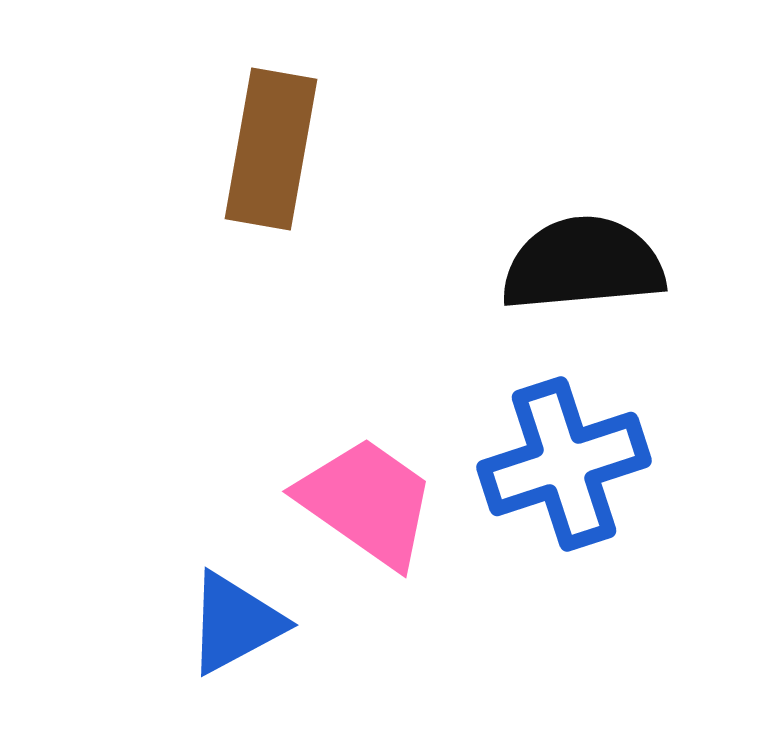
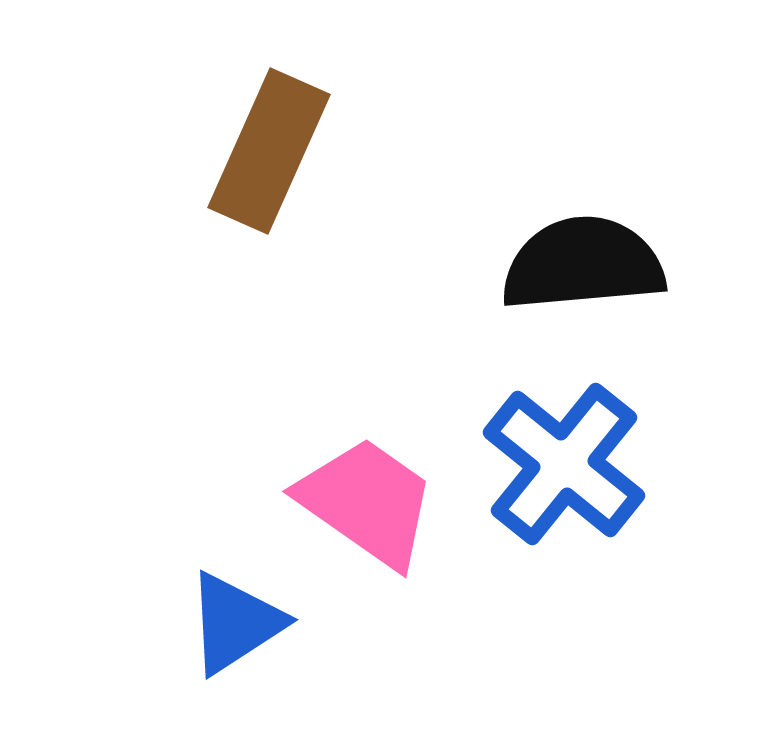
brown rectangle: moved 2 px left, 2 px down; rotated 14 degrees clockwise
blue cross: rotated 33 degrees counterclockwise
blue triangle: rotated 5 degrees counterclockwise
